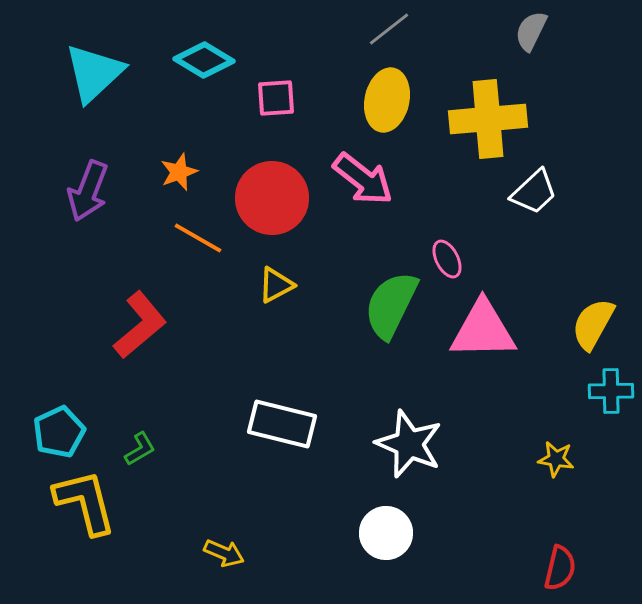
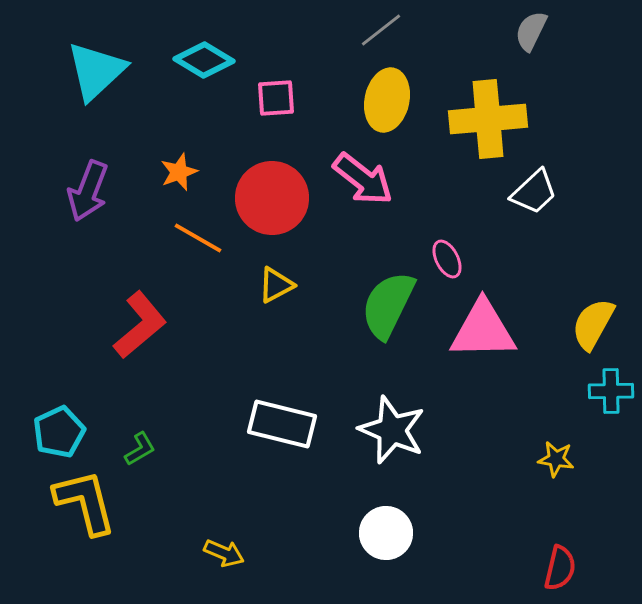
gray line: moved 8 px left, 1 px down
cyan triangle: moved 2 px right, 2 px up
green semicircle: moved 3 px left
white star: moved 17 px left, 14 px up
